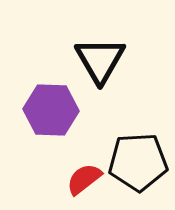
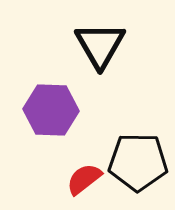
black triangle: moved 15 px up
black pentagon: rotated 4 degrees clockwise
